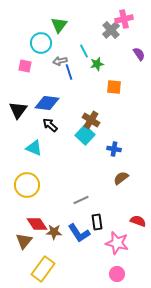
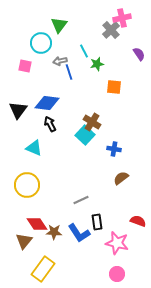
pink cross: moved 2 px left, 1 px up
brown cross: moved 1 px right, 2 px down
black arrow: moved 1 px up; rotated 21 degrees clockwise
